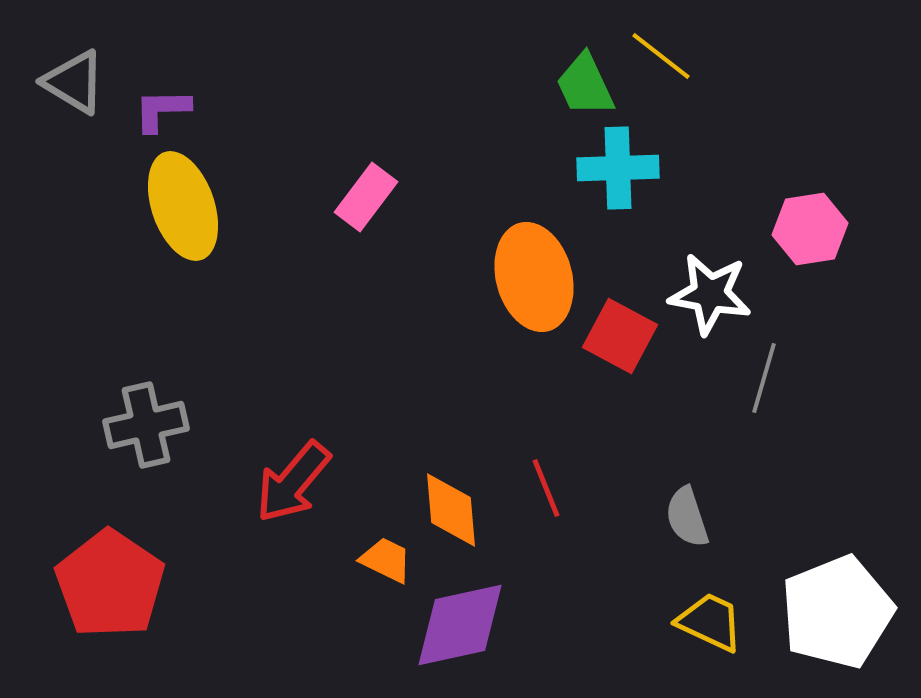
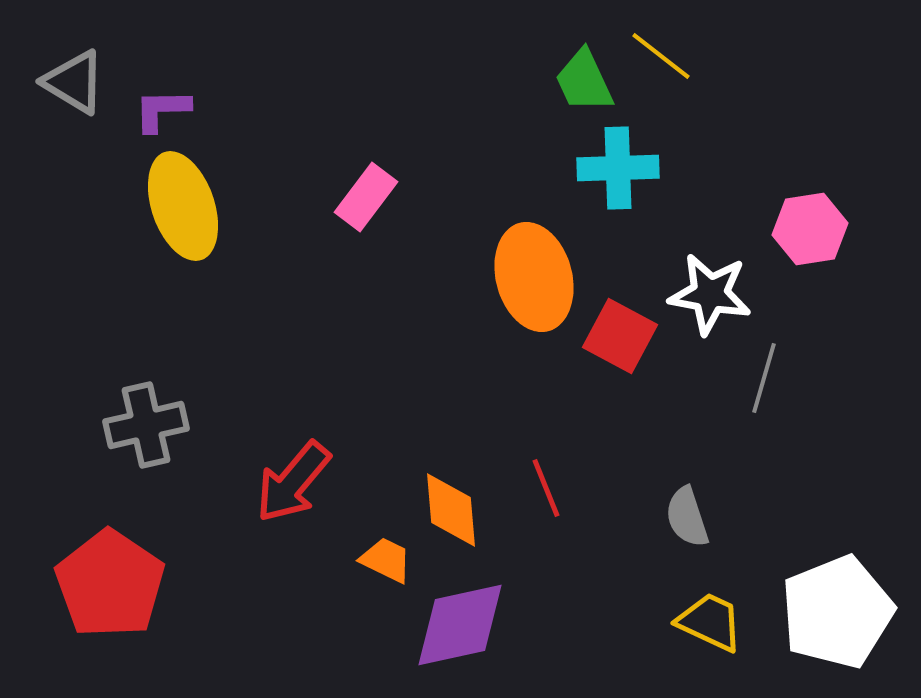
green trapezoid: moved 1 px left, 4 px up
